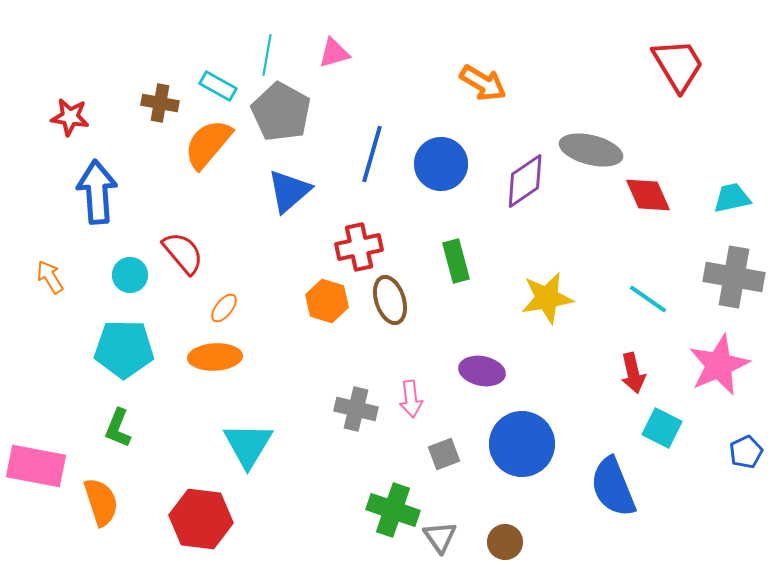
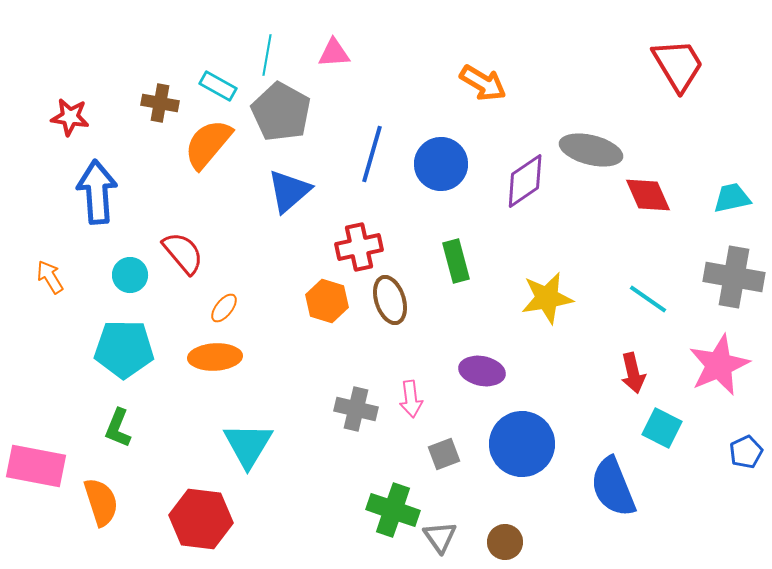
pink triangle at (334, 53): rotated 12 degrees clockwise
